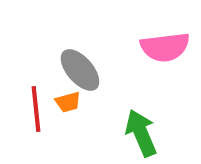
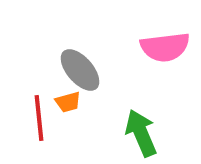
red line: moved 3 px right, 9 px down
